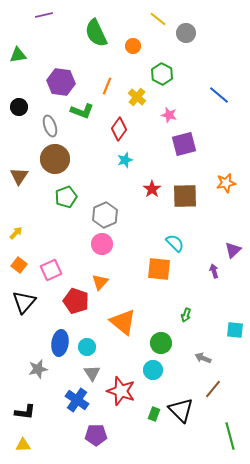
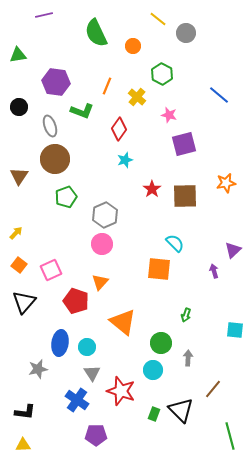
purple hexagon at (61, 82): moved 5 px left
gray arrow at (203, 358): moved 15 px left; rotated 70 degrees clockwise
